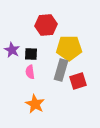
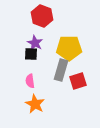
red hexagon: moved 4 px left, 9 px up; rotated 25 degrees clockwise
purple star: moved 23 px right, 7 px up
pink semicircle: moved 9 px down
